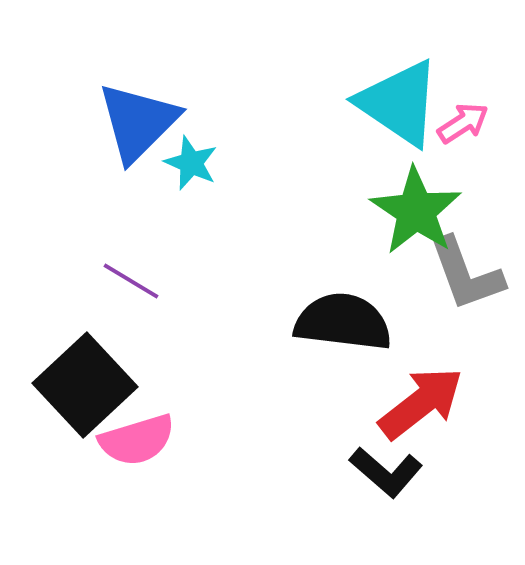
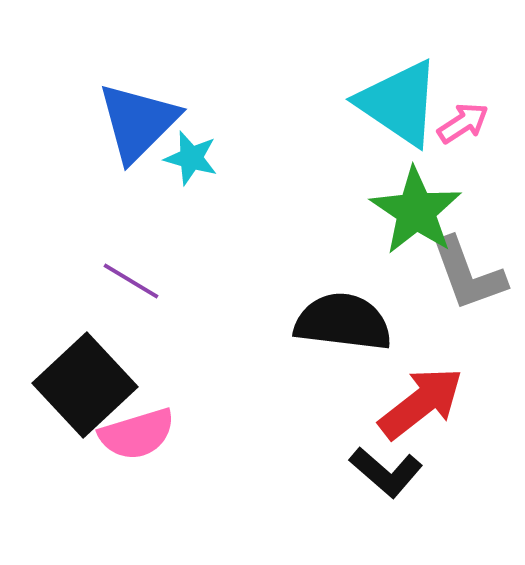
cyan star: moved 5 px up; rotated 8 degrees counterclockwise
gray L-shape: moved 2 px right
pink semicircle: moved 6 px up
